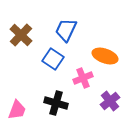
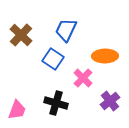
orange ellipse: rotated 20 degrees counterclockwise
pink cross: rotated 24 degrees counterclockwise
